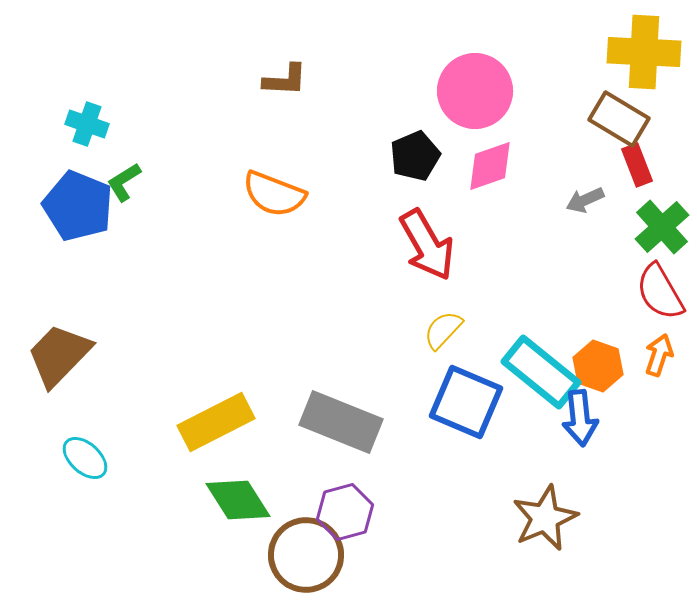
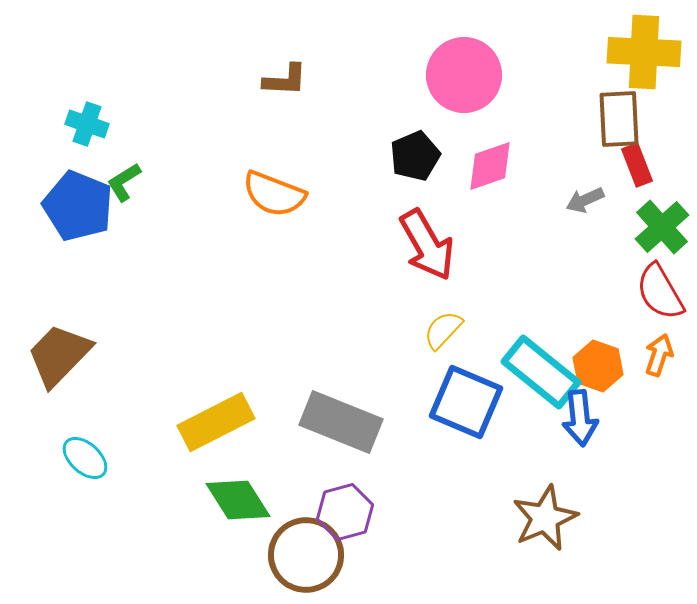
pink circle: moved 11 px left, 16 px up
brown rectangle: rotated 56 degrees clockwise
